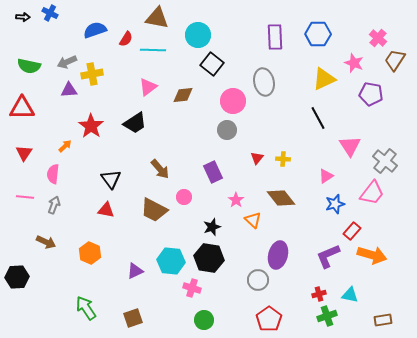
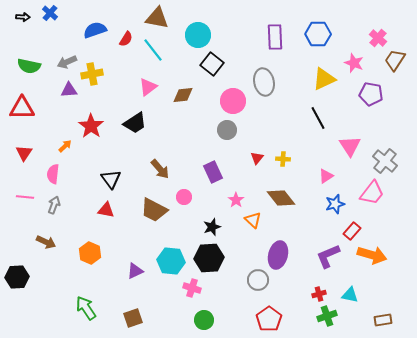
blue cross at (50, 13): rotated 14 degrees clockwise
cyan line at (153, 50): rotated 50 degrees clockwise
black hexagon at (209, 258): rotated 12 degrees counterclockwise
